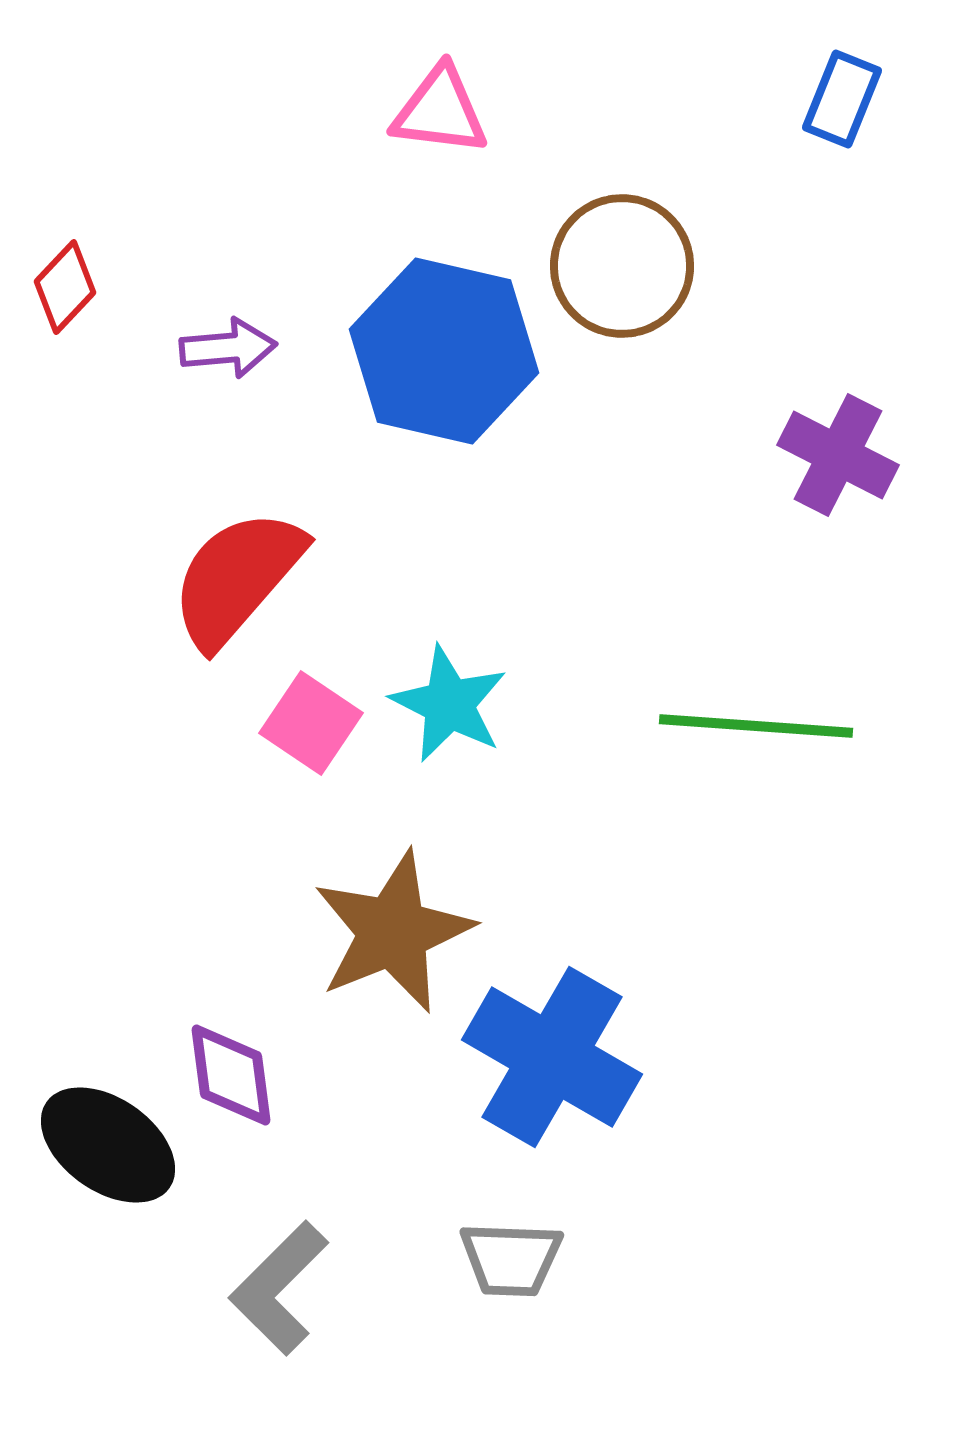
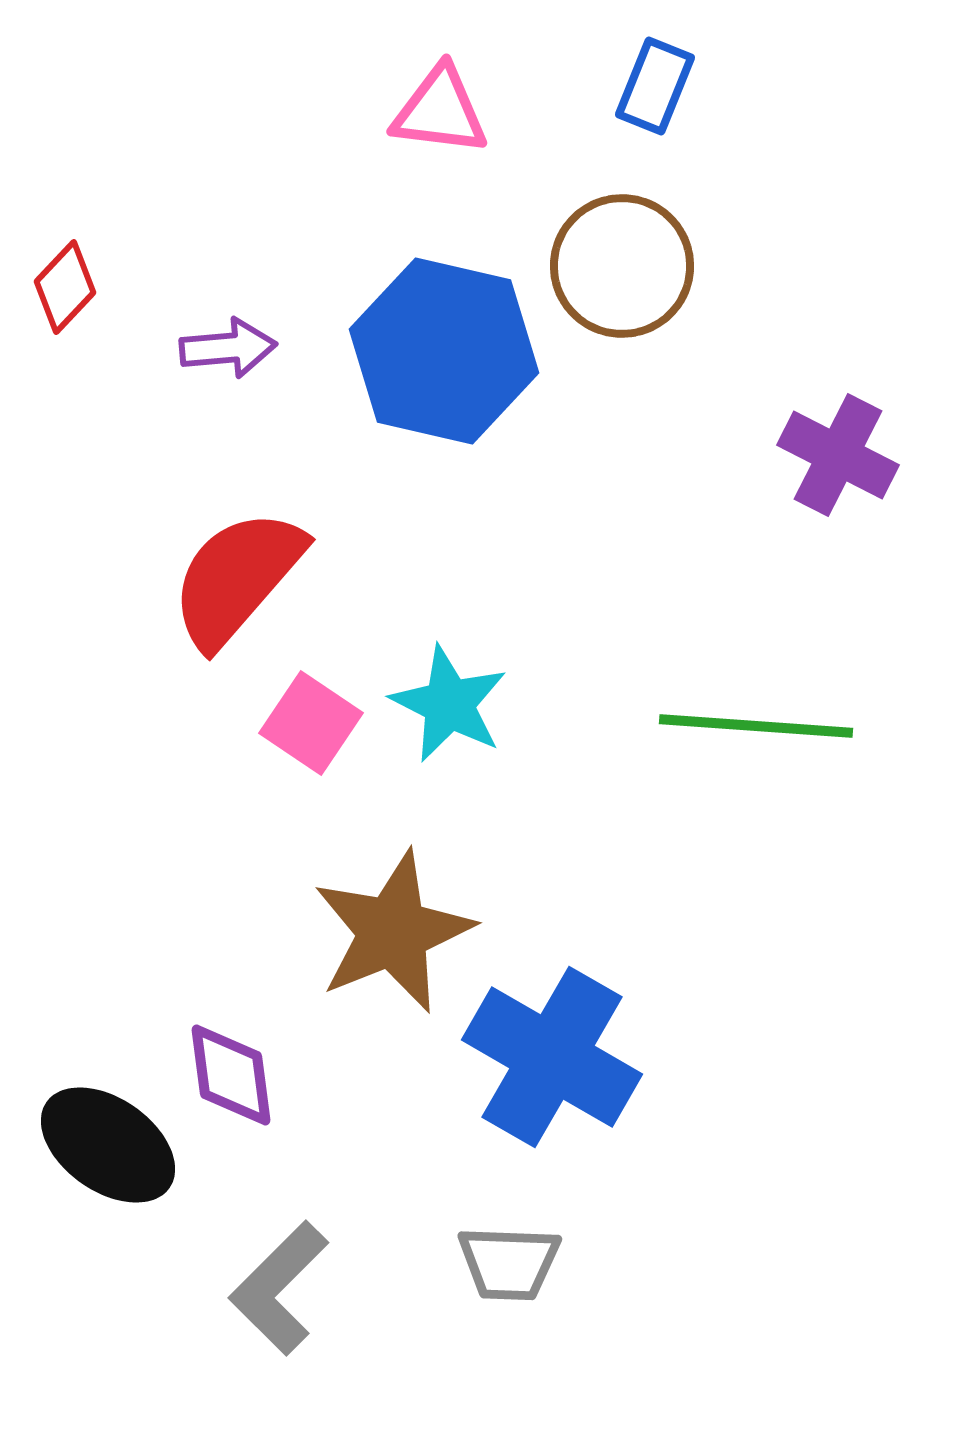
blue rectangle: moved 187 px left, 13 px up
gray trapezoid: moved 2 px left, 4 px down
